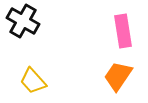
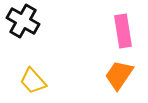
orange trapezoid: moved 1 px right, 1 px up
